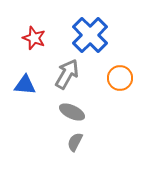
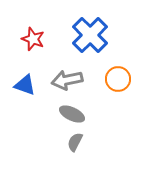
red star: moved 1 px left, 1 px down
gray arrow: moved 6 px down; rotated 132 degrees counterclockwise
orange circle: moved 2 px left, 1 px down
blue triangle: rotated 15 degrees clockwise
gray ellipse: moved 2 px down
